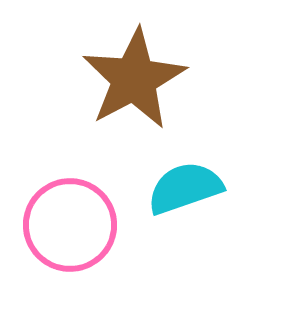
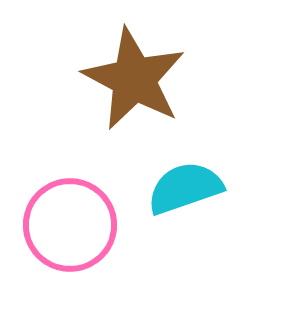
brown star: rotated 16 degrees counterclockwise
